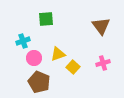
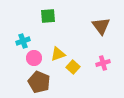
green square: moved 2 px right, 3 px up
